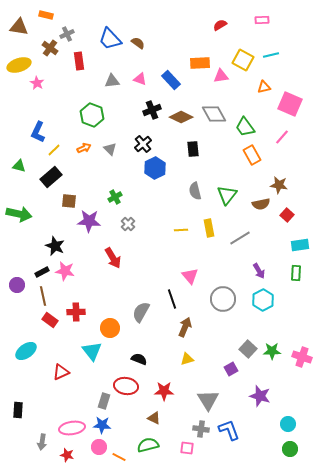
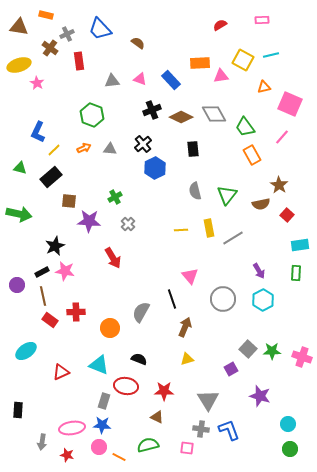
blue trapezoid at (110, 39): moved 10 px left, 10 px up
gray triangle at (110, 149): rotated 40 degrees counterclockwise
green triangle at (19, 166): moved 1 px right, 2 px down
brown star at (279, 185): rotated 24 degrees clockwise
gray line at (240, 238): moved 7 px left
black star at (55, 246): rotated 24 degrees clockwise
cyan triangle at (92, 351): moved 7 px right, 14 px down; rotated 30 degrees counterclockwise
brown triangle at (154, 418): moved 3 px right, 1 px up
